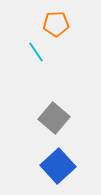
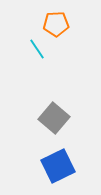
cyan line: moved 1 px right, 3 px up
blue square: rotated 16 degrees clockwise
